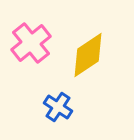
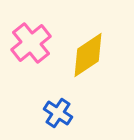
blue cross: moved 6 px down
